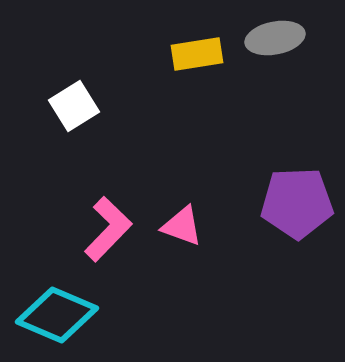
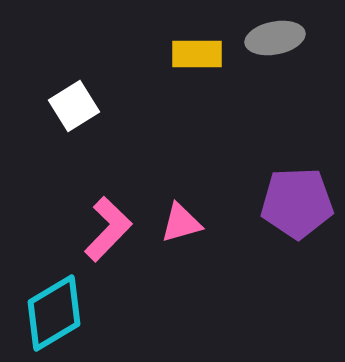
yellow rectangle: rotated 9 degrees clockwise
pink triangle: moved 1 px left, 3 px up; rotated 36 degrees counterclockwise
cyan diamond: moved 3 px left, 2 px up; rotated 54 degrees counterclockwise
